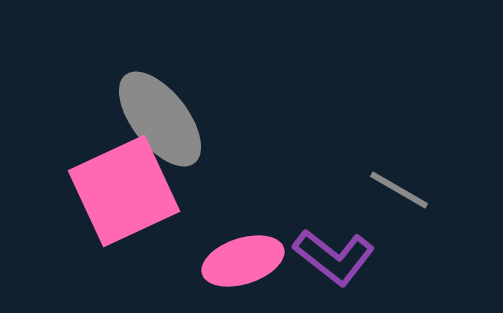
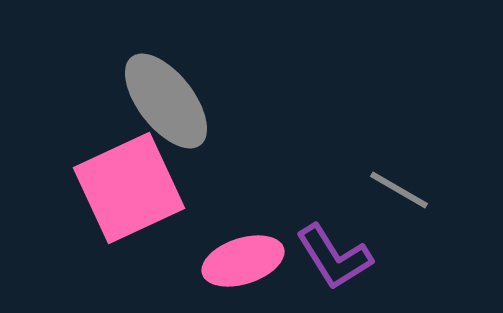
gray ellipse: moved 6 px right, 18 px up
pink square: moved 5 px right, 3 px up
purple L-shape: rotated 20 degrees clockwise
